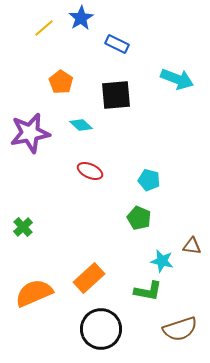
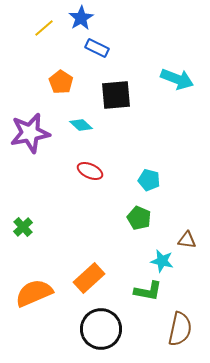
blue rectangle: moved 20 px left, 4 px down
brown triangle: moved 5 px left, 6 px up
brown semicircle: rotated 60 degrees counterclockwise
